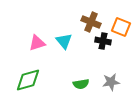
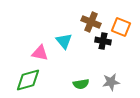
pink triangle: moved 3 px right, 10 px down; rotated 30 degrees clockwise
